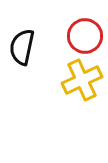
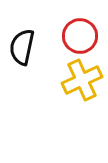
red circle: moved 5 px left
